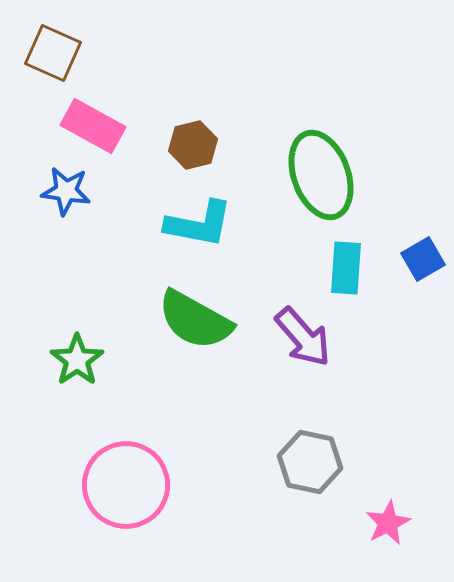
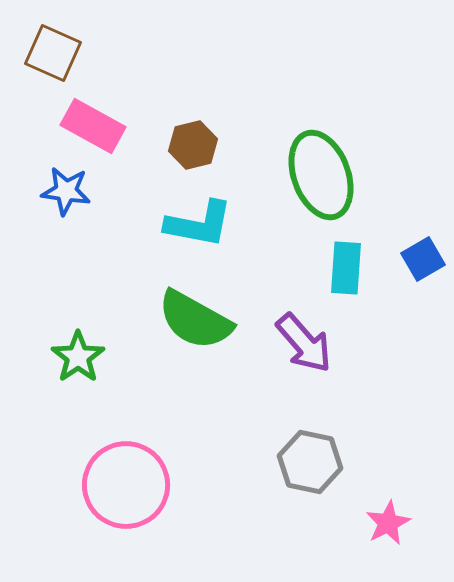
purple arrow: moved 1 px right, 6 px down
green star: moved 1 px right, 3 px up
